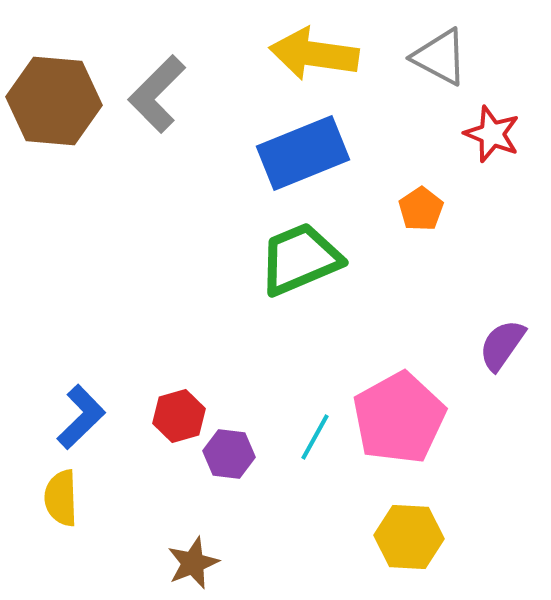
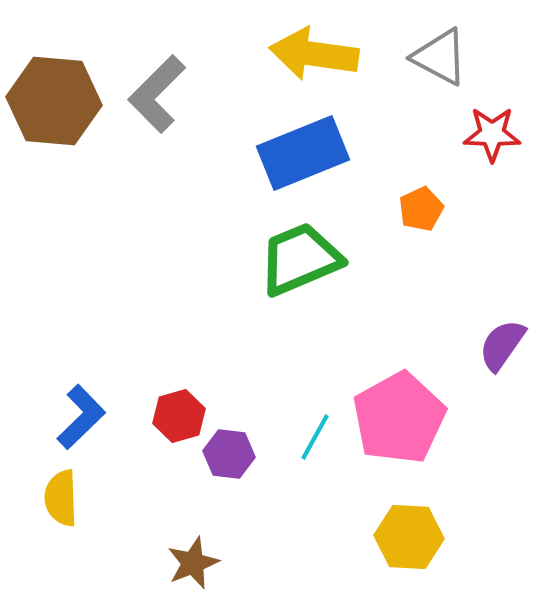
red star: rotated 20 degrees counterclockwise
orange pentagon: rotated 9 degrees clockwise
